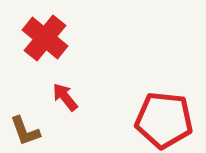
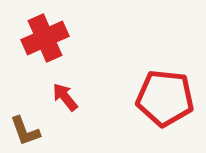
red cross: rotated 27 degrees clockwise
red pentagon: moved 1 px right, 22 px up
